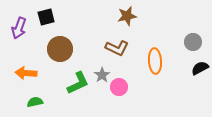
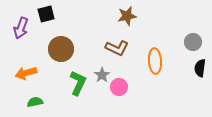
black square: moved 3 px up
purple arrow: moved 2 px right
brown circle: moved 1 px right
black semicircle: rotated 54 degrees counterclockwise
orange arrow: rotated 20 degrees counterclockwise
green L-shape: rotated 40 degrees counterclockwise
